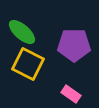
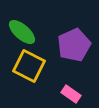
purple pentagon: rotated 24 degrees counterclockwise
yellow square: moved 1 px right, 2 px down
